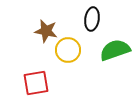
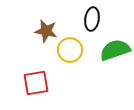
yellow circle: moved 2 px right
